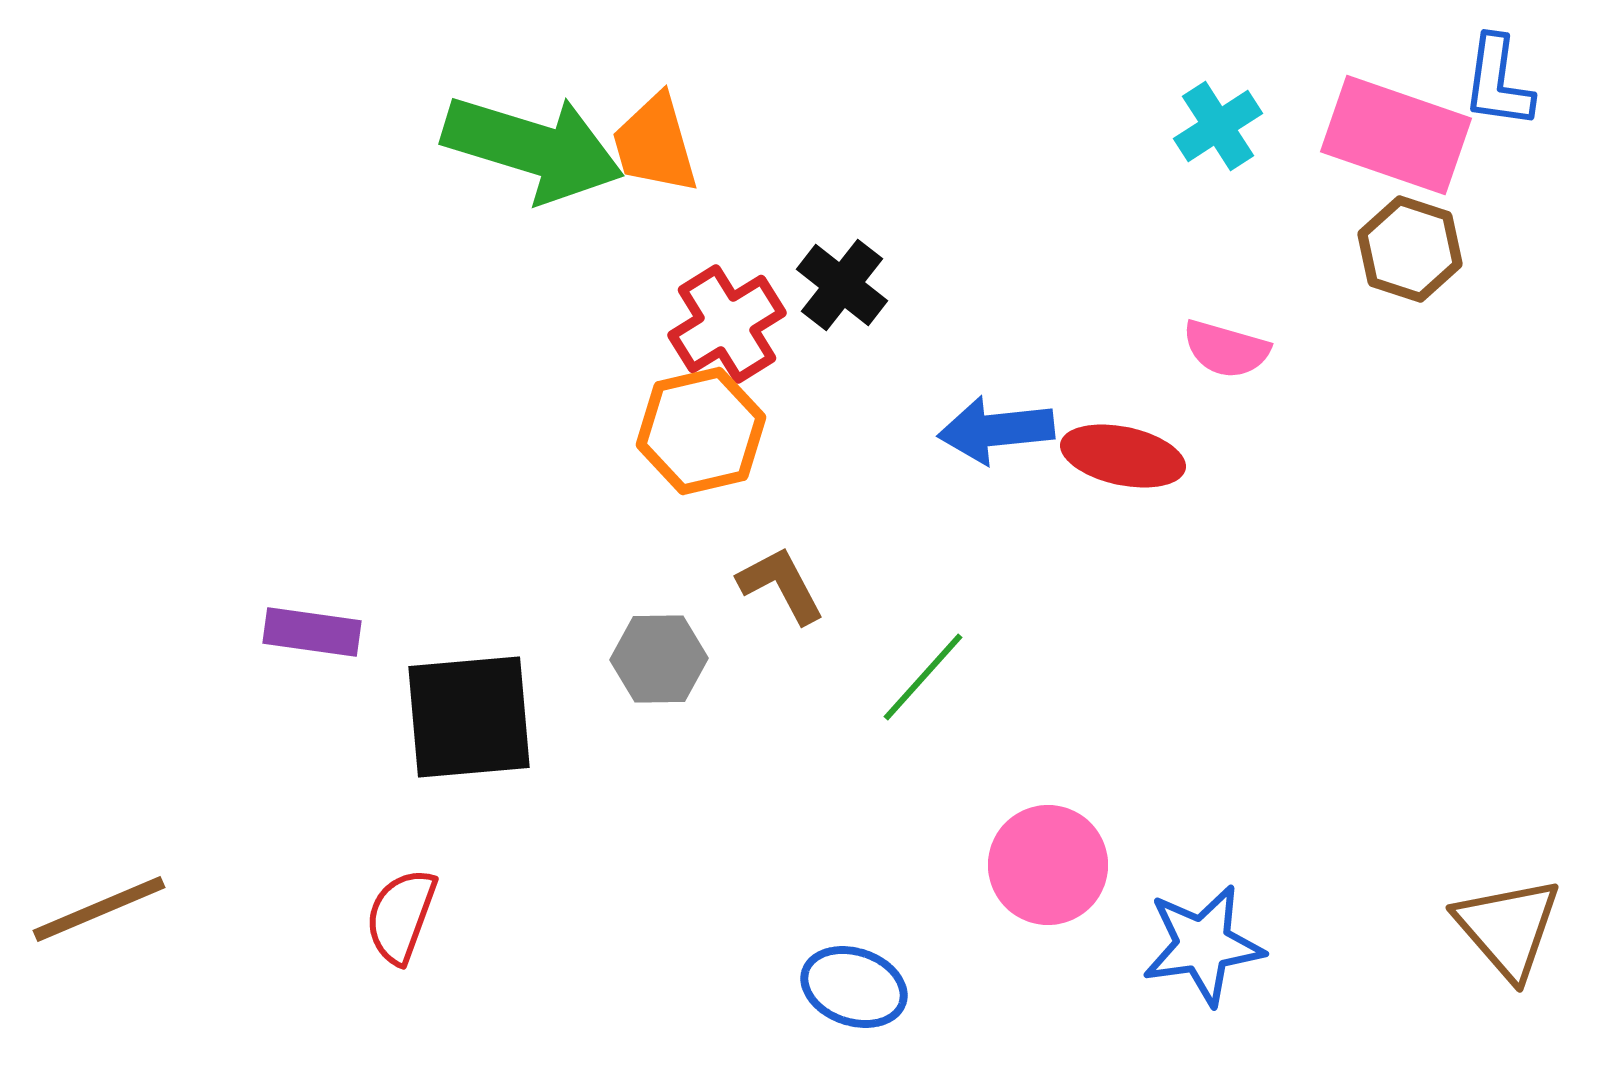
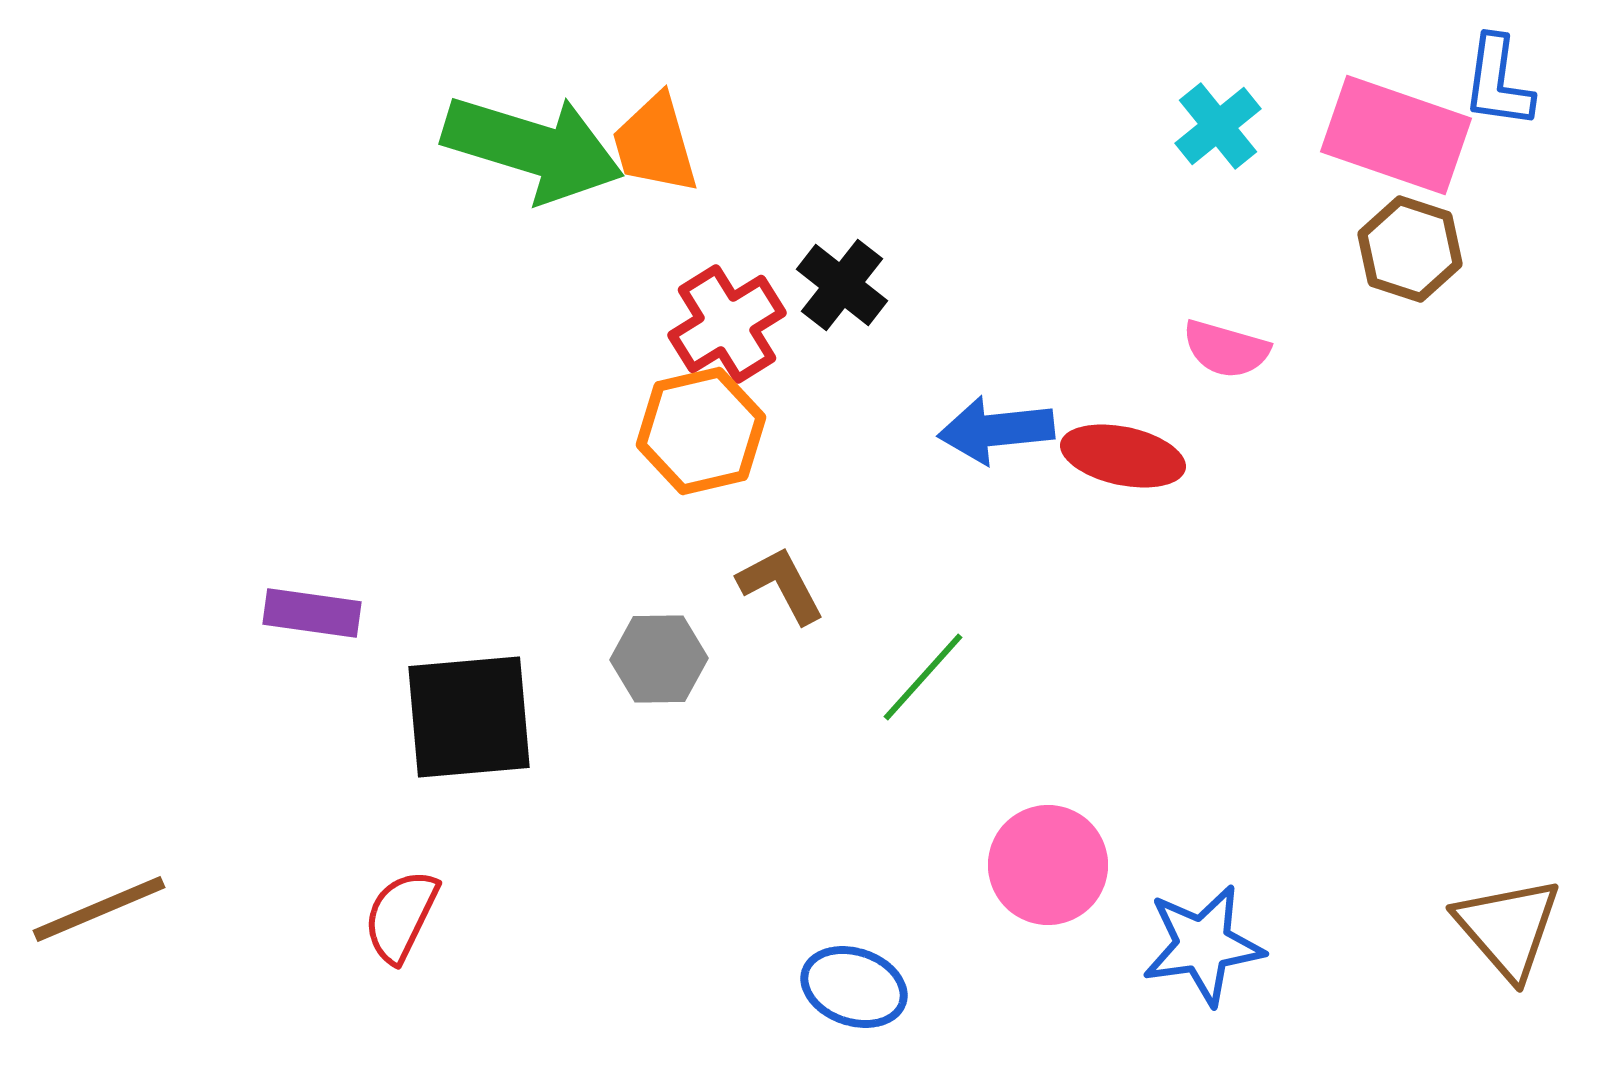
cyan cross: rotated 6 degrees counterclockwise
purple rectangle: moved 19 px up
red semicircle: rotated 6 degrees clockwise
